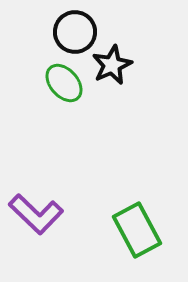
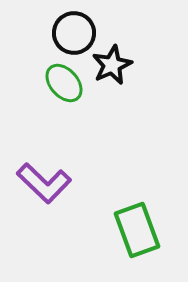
black circle: moved 1 px left, 1 px down
purple L-shape: moved 8 px right, 31 px up
green rectangle: rotated 8 degrees clockwise
